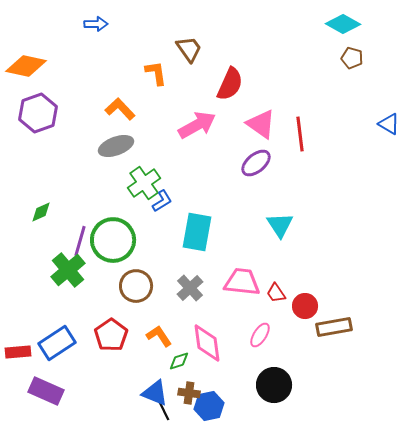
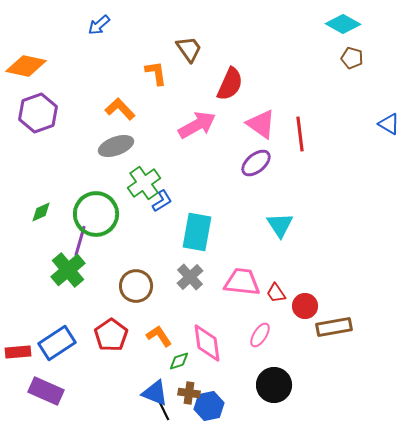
blue arrow at (96, 24): moved 3 px right, 1 px down; rotated 140 degrees clockwise
green circle at (113, 240): moved 17 px left, 26 px up
gray cross at (190, 288): moved 11 px up
